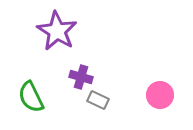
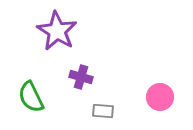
pink circle: moved 2 px down
gray rectangle: moved 5 px right, 11 px down; rotated 20 degrees counterclockwise
